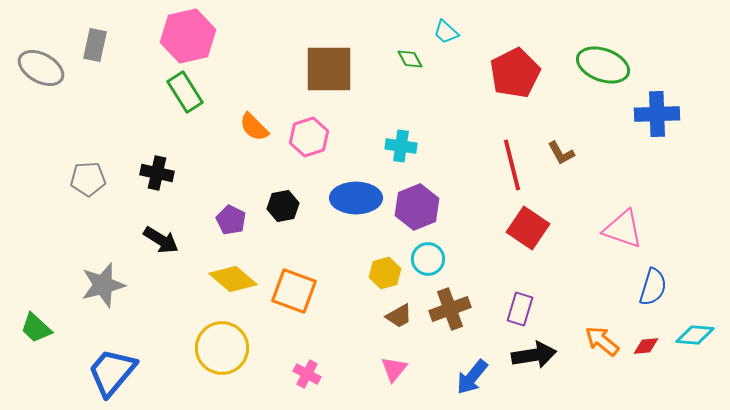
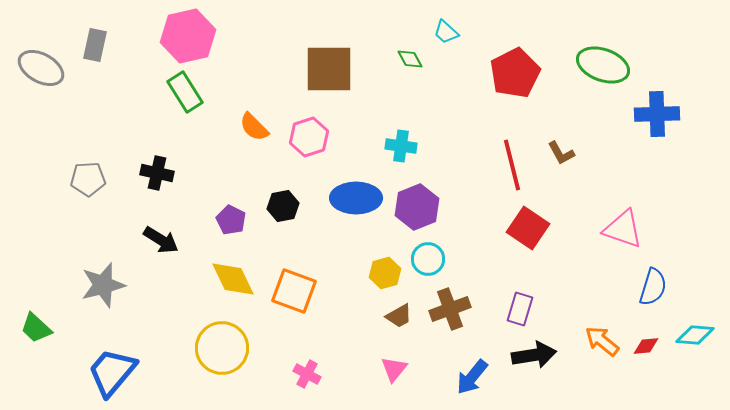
yellow diamond at (233, 279): rotated 24 degrees clockwise
